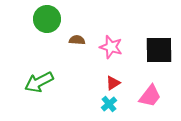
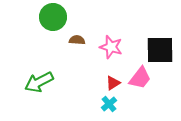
green circle: moved 6 px right, 2 px up
black square: moved 1 px right
pink trapezoid: moved 10 px left, 18 px up
